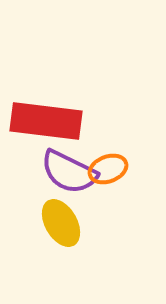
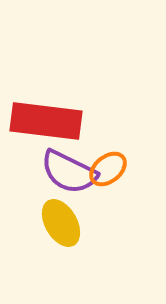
orange ellipse: rotated 18 degrees counterclockwise
